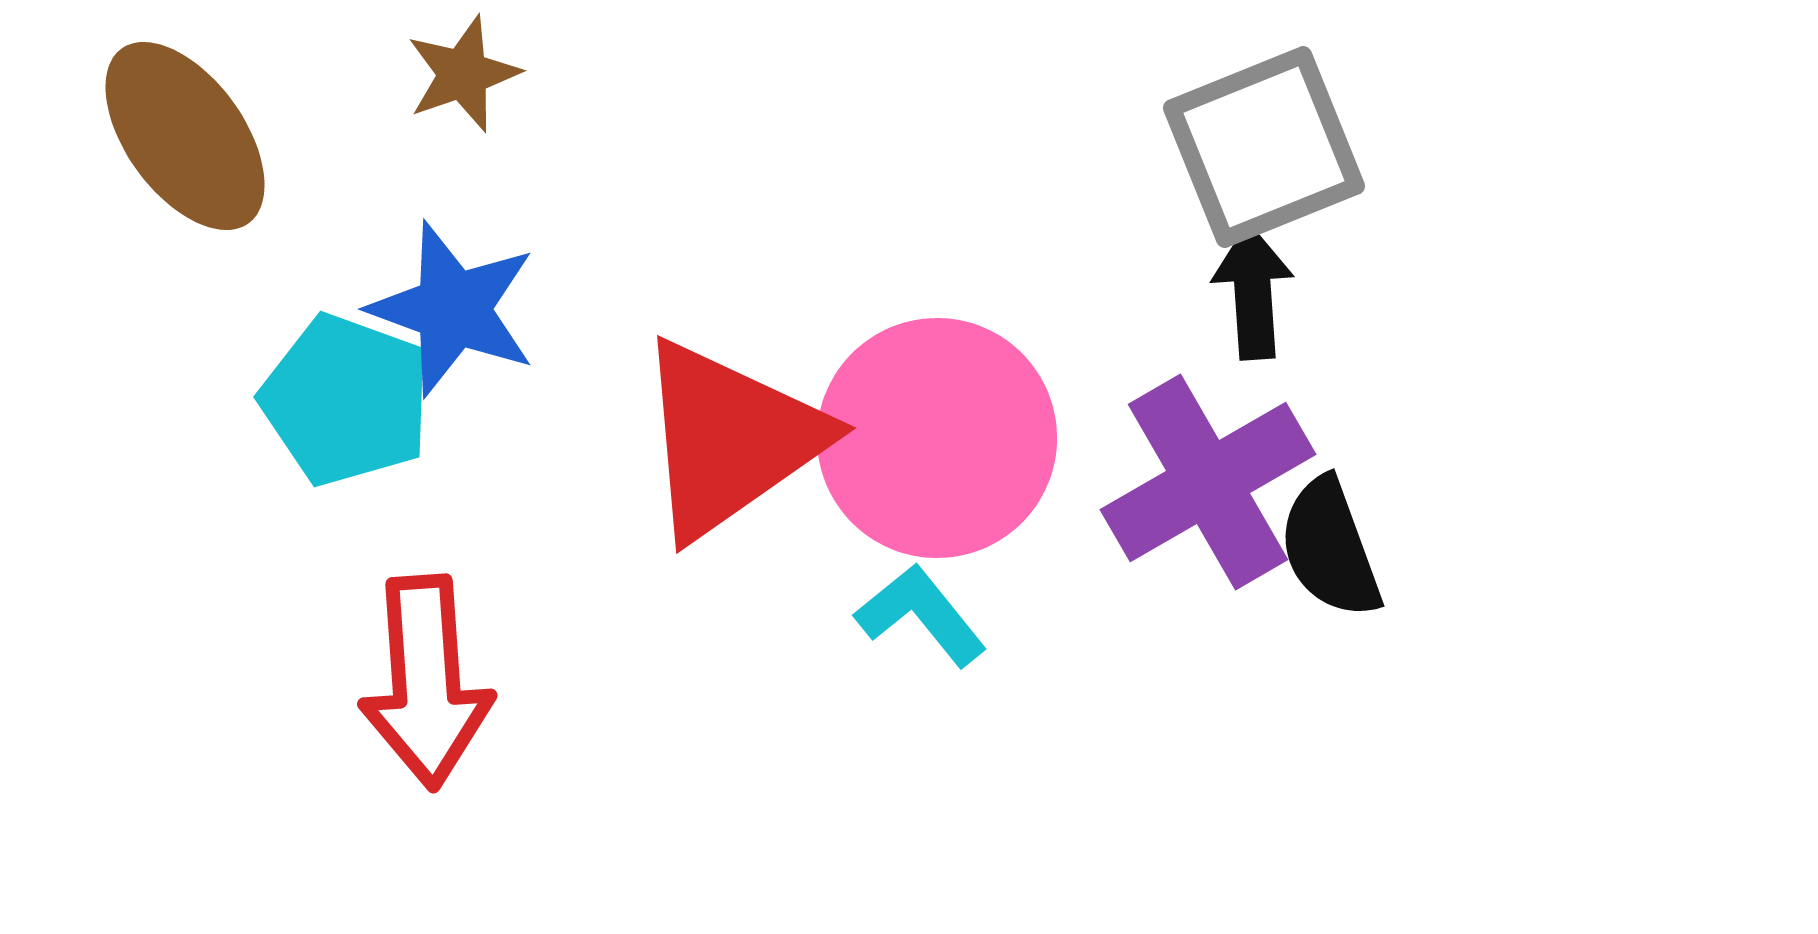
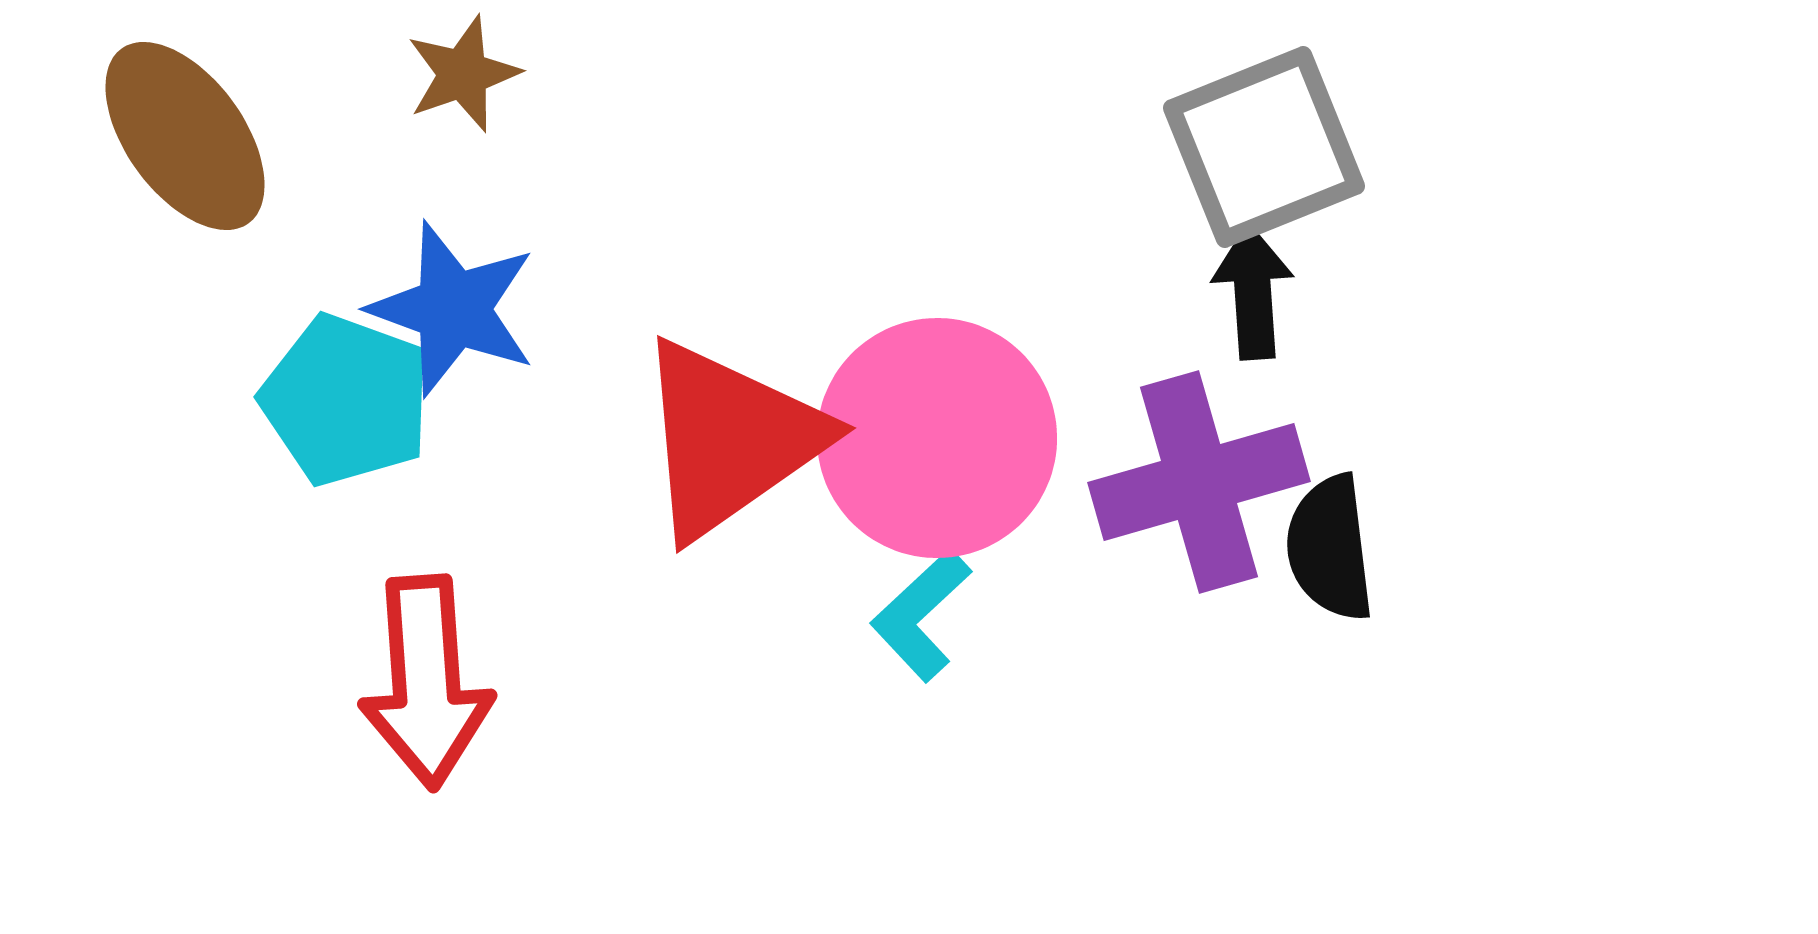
purple cross: moved 9 px left; rotated 14 degrees clockwise
black semicircle: rotated 13 degrees clockwise
cyan L-shape: rotated 94 degrees counterclockwise
